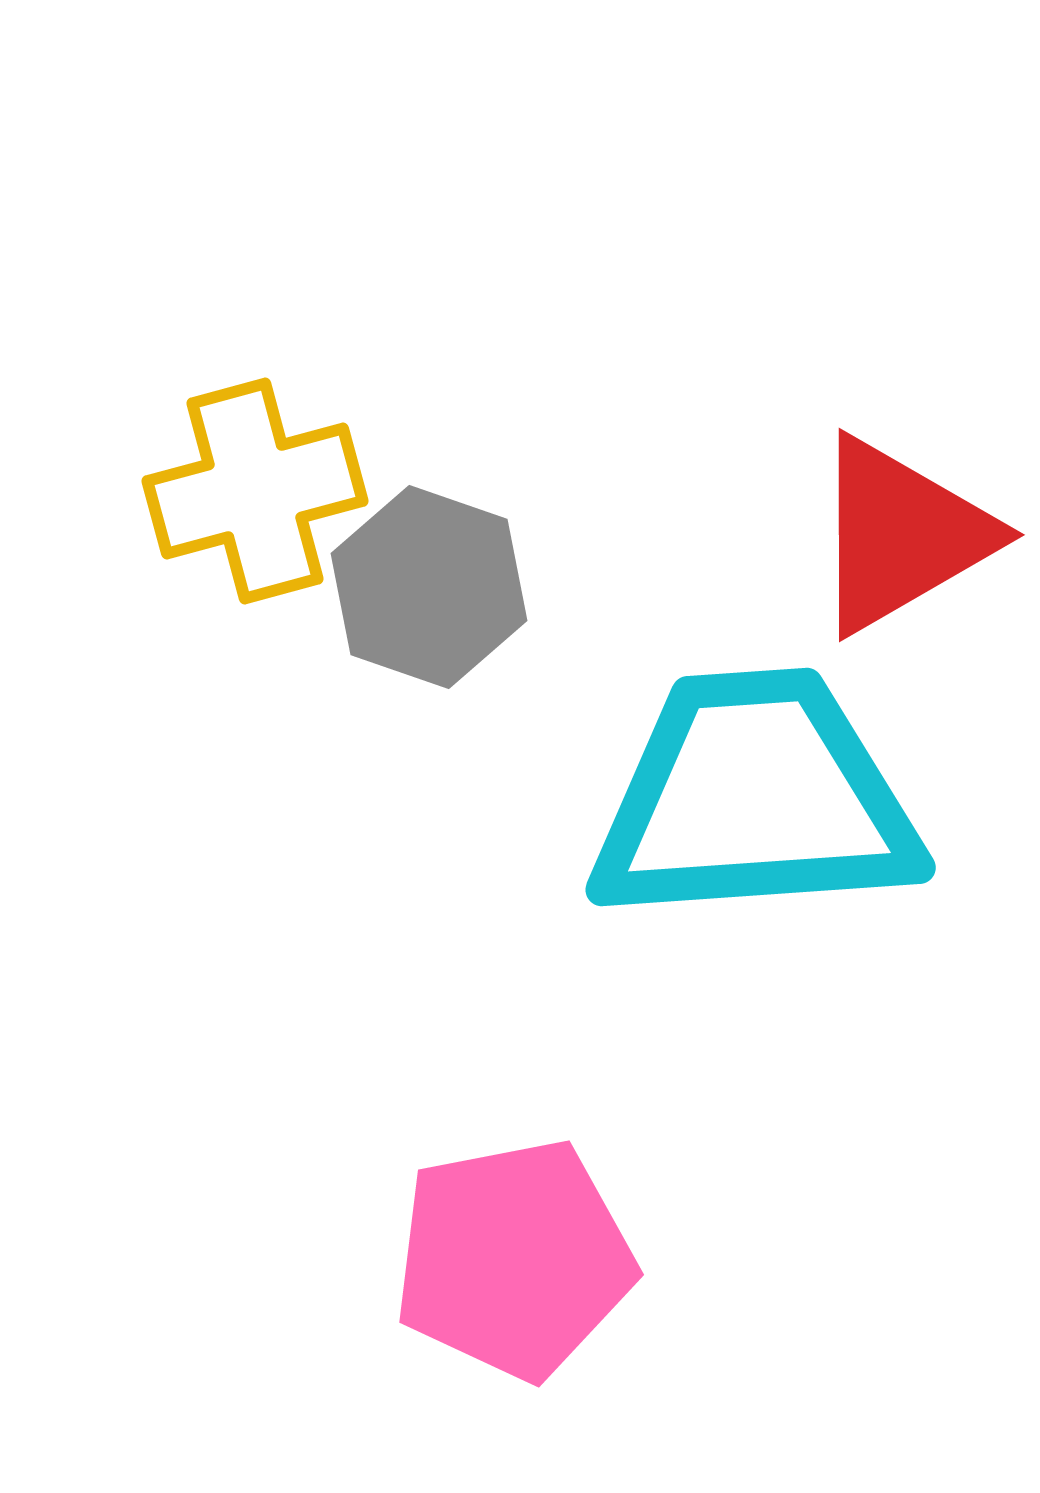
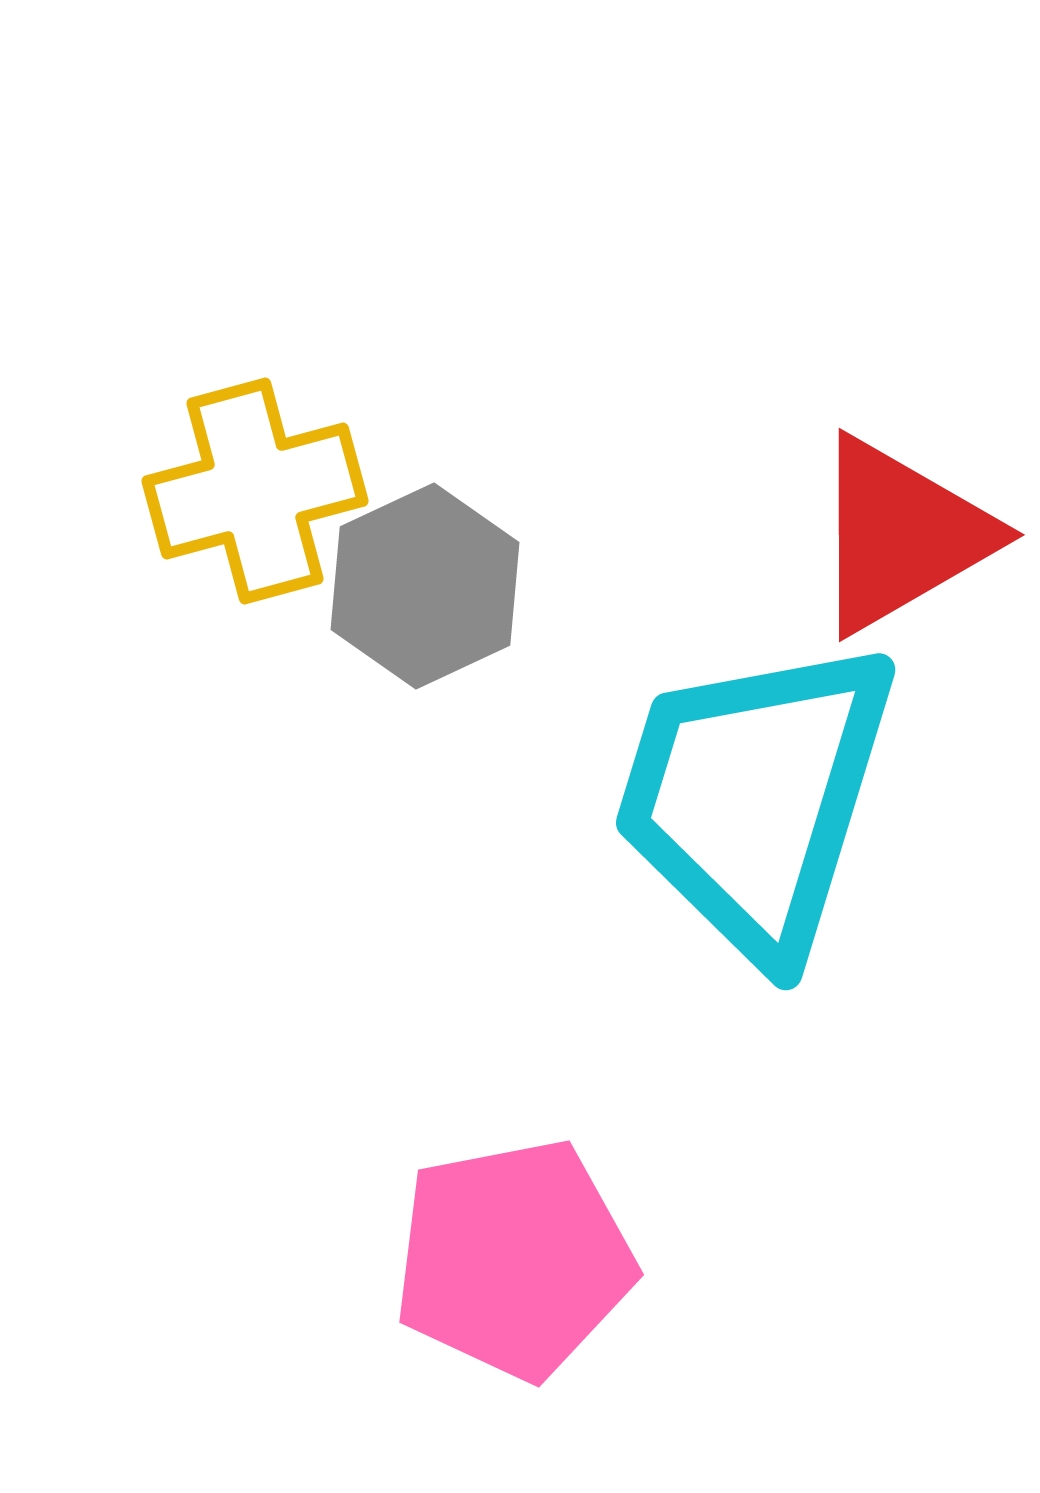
gray hexagon: moved 4 px left, 1 px up; rotated 16 degrees clockwise
cyan trapezoid: rotated 69 degrees counterclockwise
